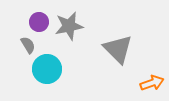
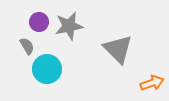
gray semicircle: moved 1 px left, 1 px down
